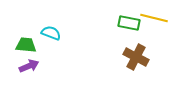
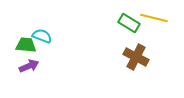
green rectangle: rotated 20 degrees clockwise
cyan semicircle: moved 9 px left, 3 px down
